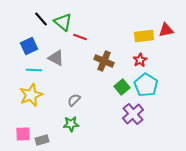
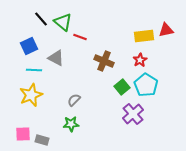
gray rectangle: rotated 32 degrees clockwise
